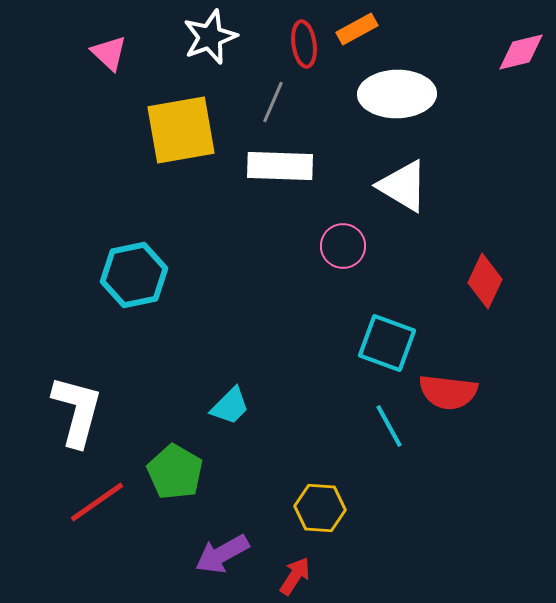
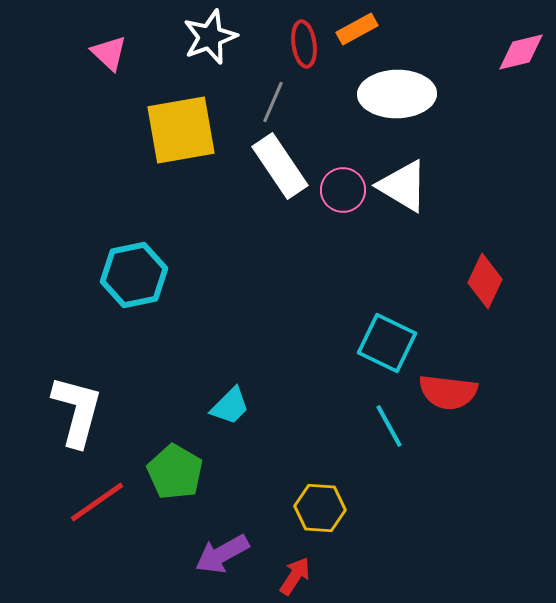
white rectangle: rotated 54 degrees clockwise
pink circle: moved 56 px up
cyan square: rotated 6 degrees clockwise
